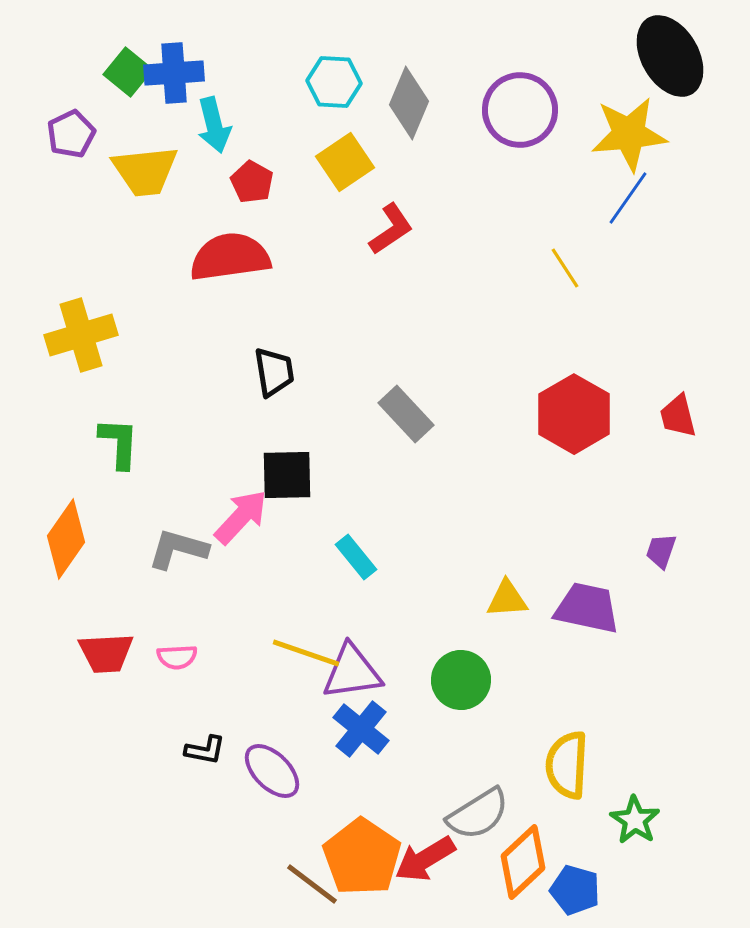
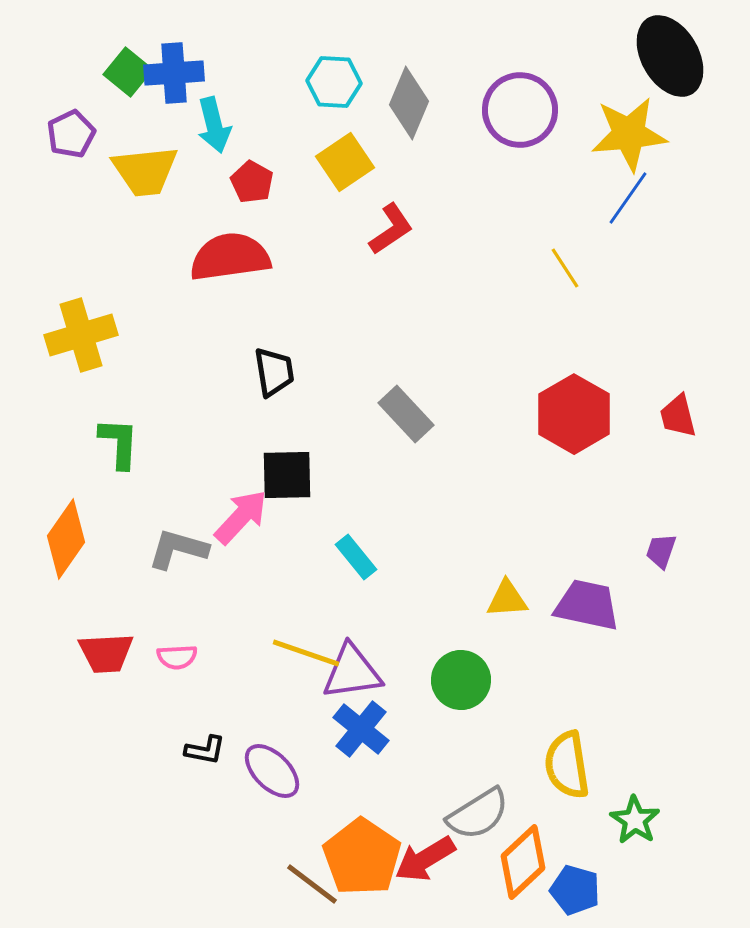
purple trapezoid at (587, 608): moved 3 px up
yellow semicircle at (567, 765): rotated 12 degrees counterclockwise
